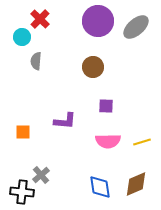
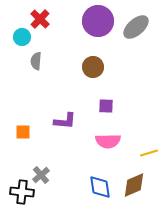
yellow line: moved 7 px right, 11 px down
brown diamond: moved 2 px left, 1 px down
